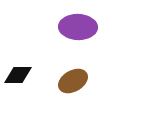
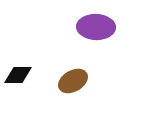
purple ellipse: moved 18 px right
